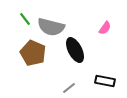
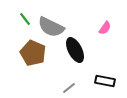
gray semicircle: rotated 12 degrees clockwise
